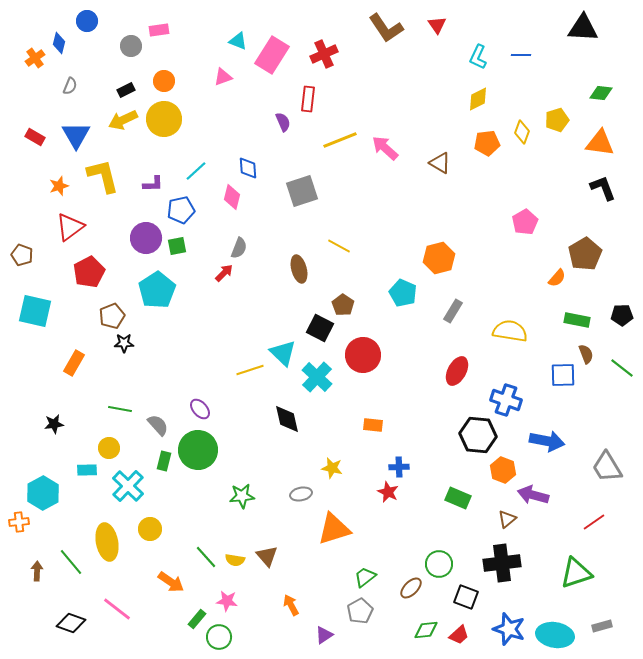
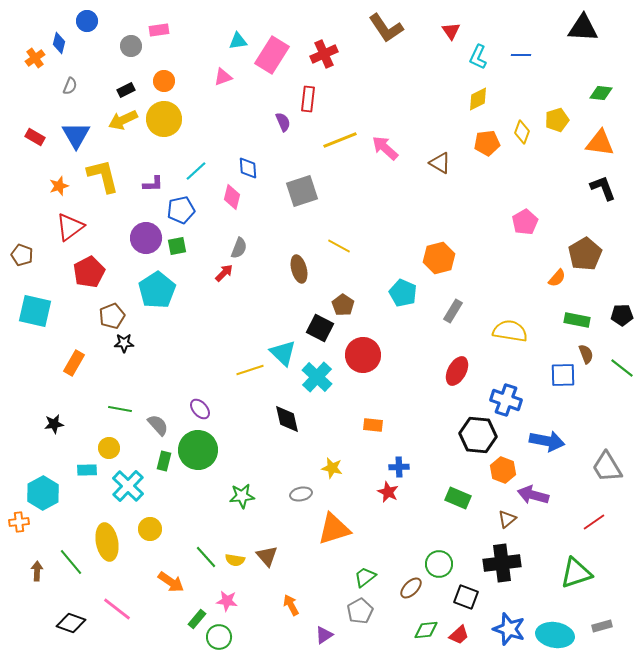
red triangle at (437, 25): moved 14 px right, 6 px down
cyan triangle at (238, 41): rotated 30 degrees counterclockwise
